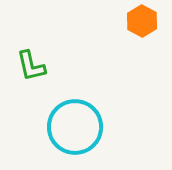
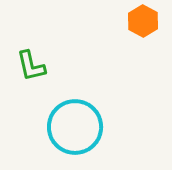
orange hexagon: moved 1 px right
